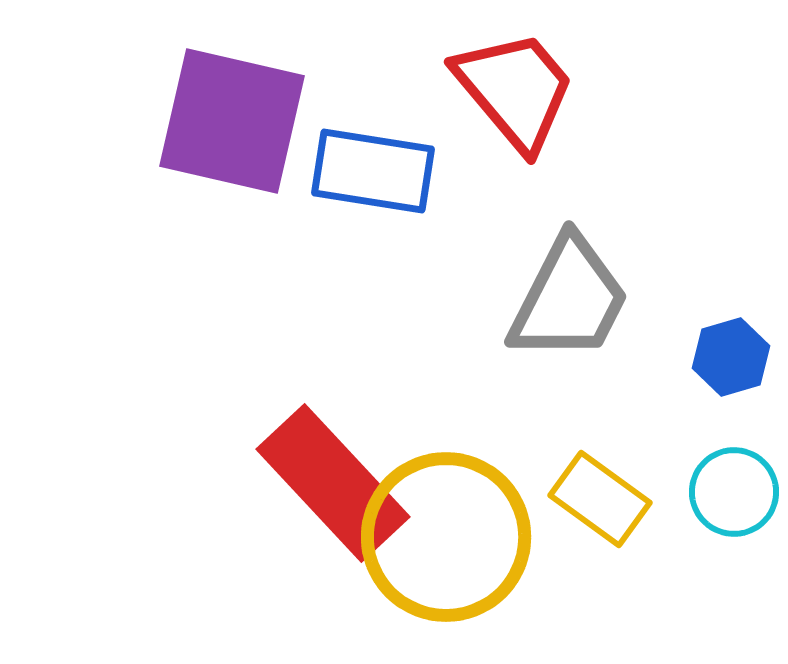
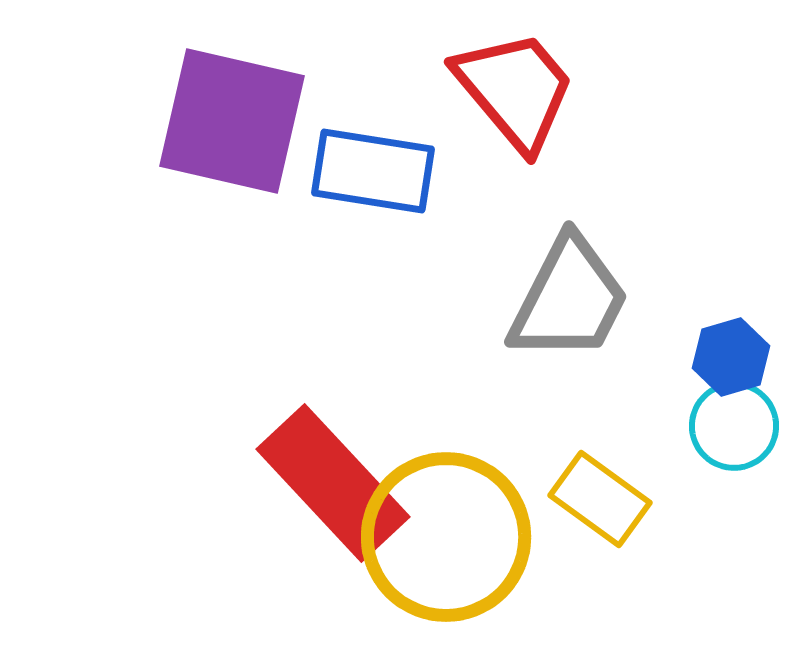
cyan circle: moved 66 px up
